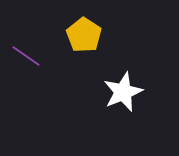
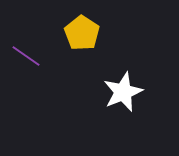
yellow pentagon: moved 2 px left, 2 px up
